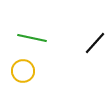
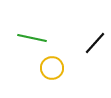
yellow circle: moved 29 px right, 3 px up
